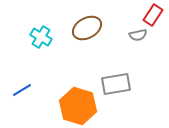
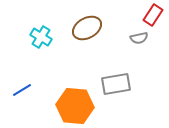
gray semicircle: moved 1 px right, 3 px down
orange hexagon: moved 3 px left; rotated 12 degrees counterclockwise
